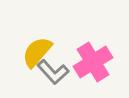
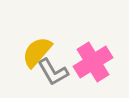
gray L-shape: rotated 12 degrees clockwise
